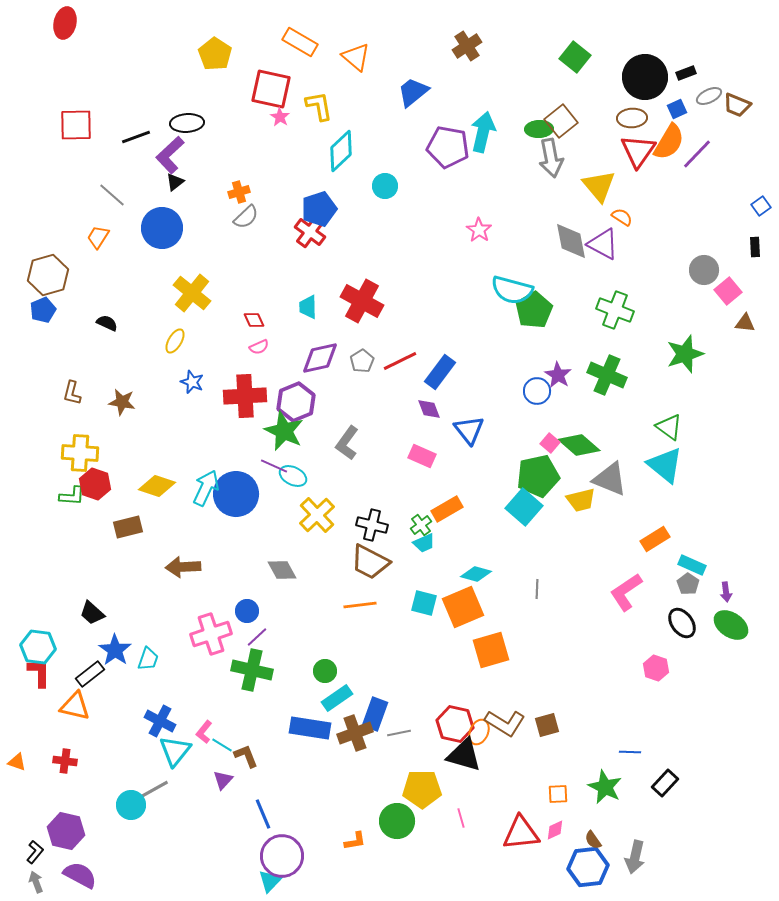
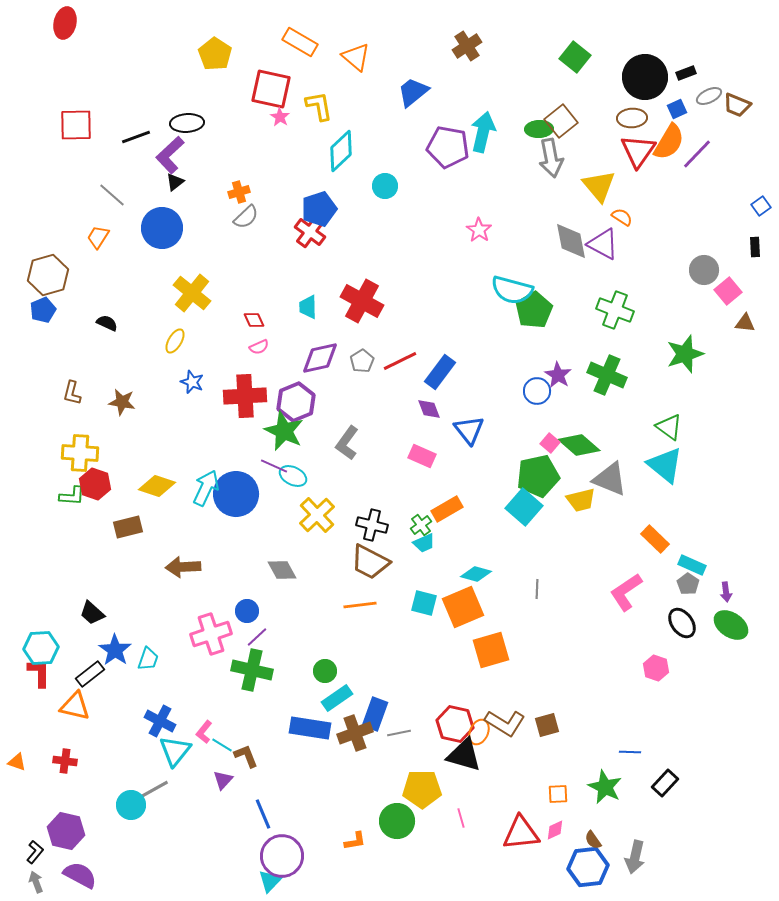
orange rectangle at (655, 539): rotated 76 degrees clockwise
cyan hexagon at (38, 647): moved 3 px right, 1 px down; rotated 12 degrees counterclockwise
